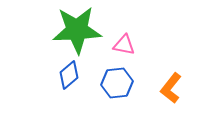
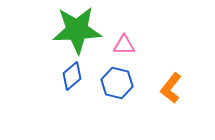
pink triangle: rotated 10 degrees counterclockwise
blue diamond: moved 3 px right, 1 px down
blue hexagon: rotated 20 degrees clockwise
